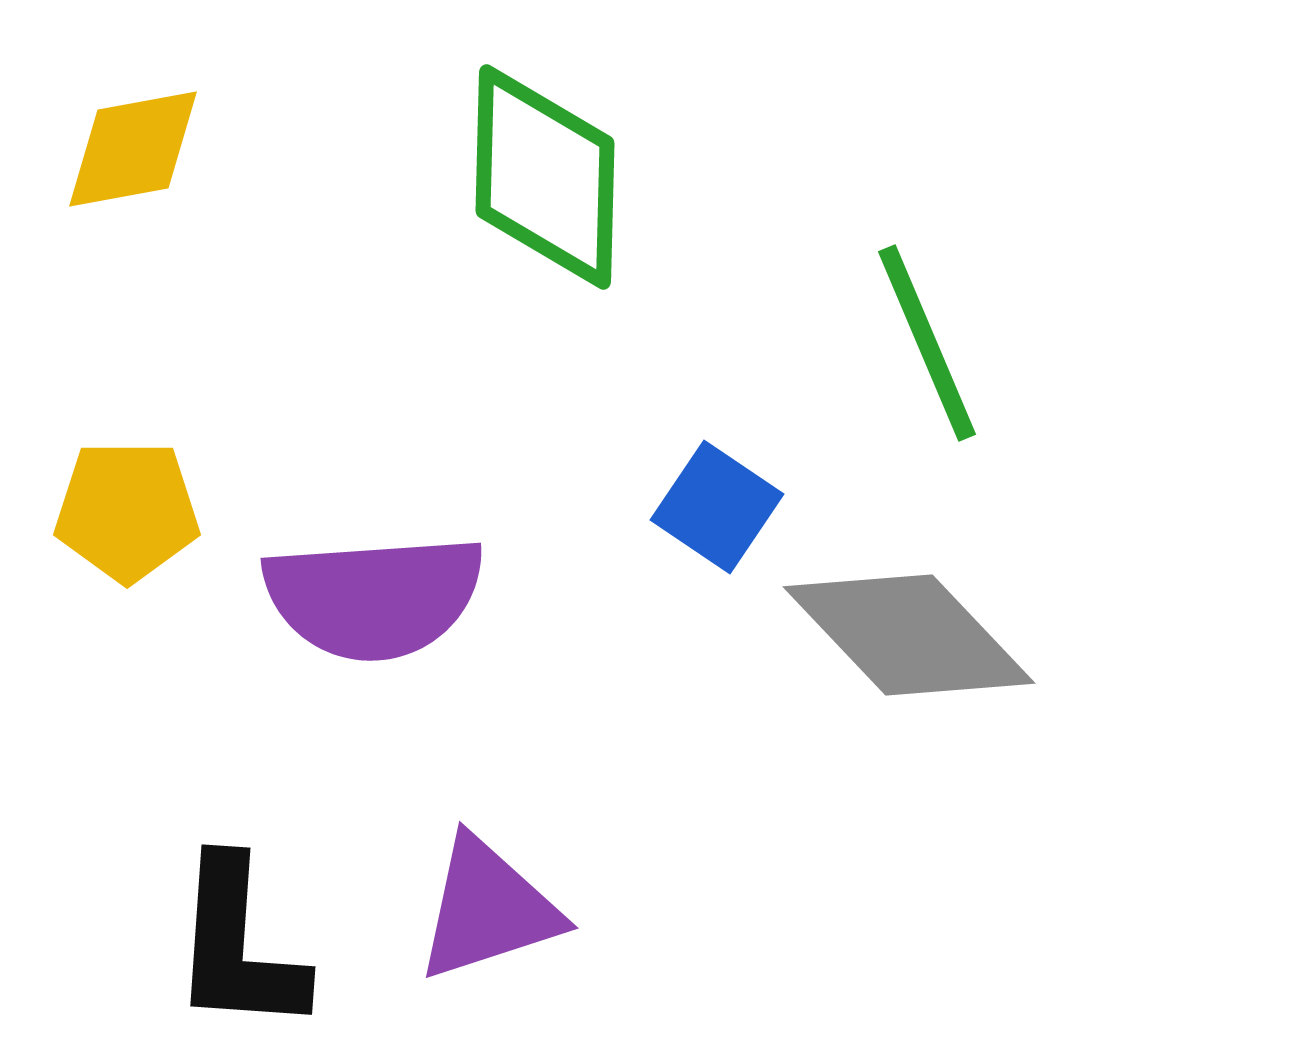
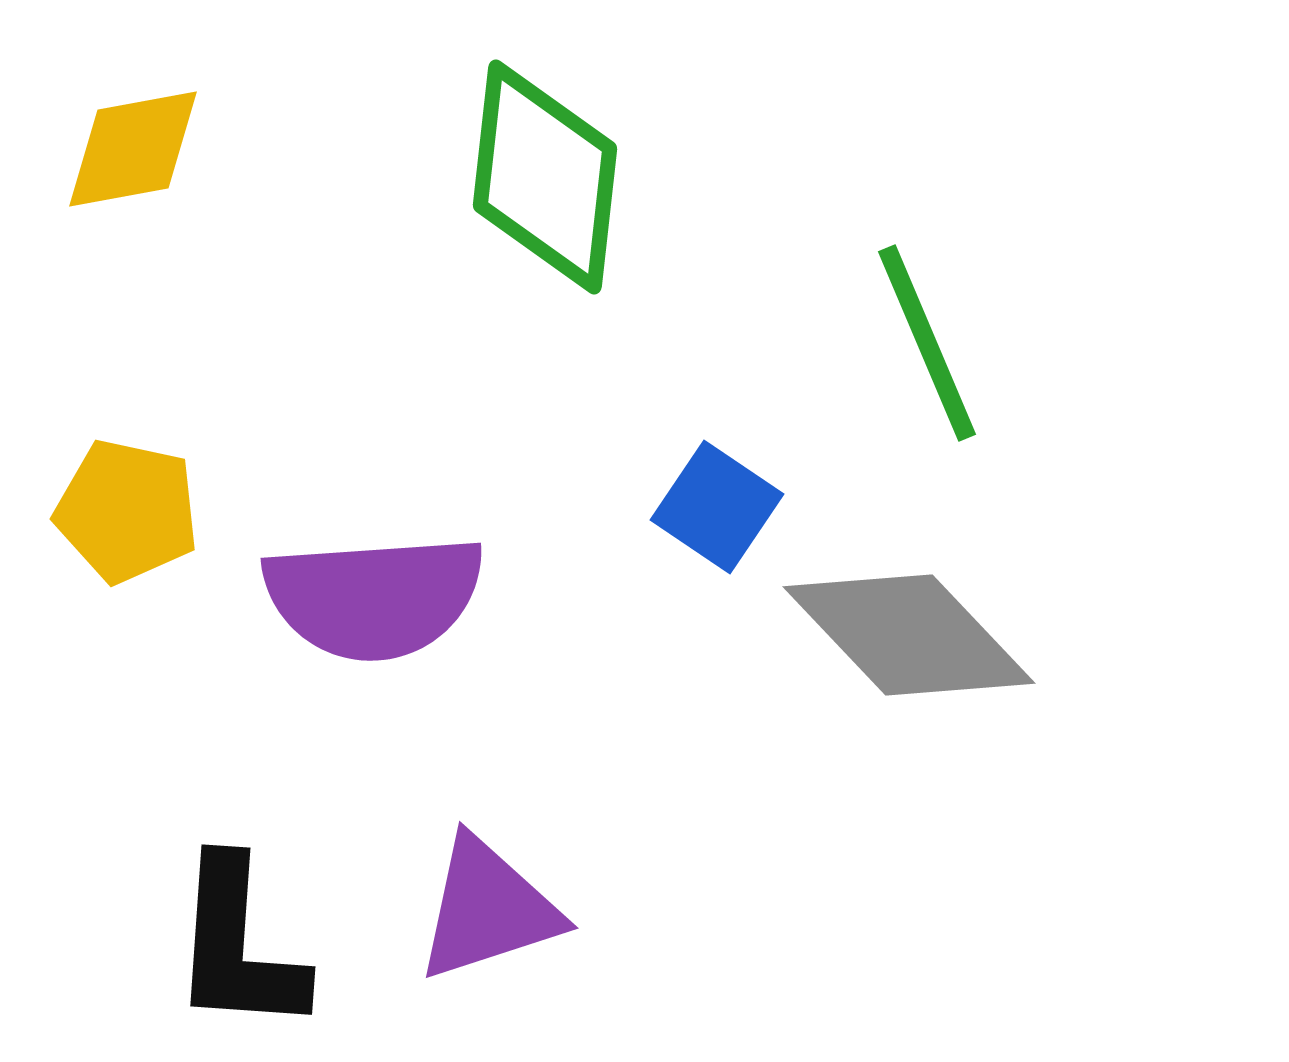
green diamond: rotated 5 degrees clockwise
yellow pentagon: rotated 12 degrees clockwise
